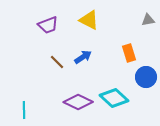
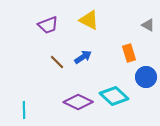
gray triangle: moved 5 px down; rotated 40 degrees clockwise
cyan diamond: moved 2 px up
